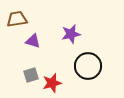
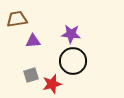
purple star: rotated 18 degrees clockwise
purple triangle: rotated 21 degrees counterclockwise
black circle: moved 15 px left, 5 px up
red star: moved 1 px down
